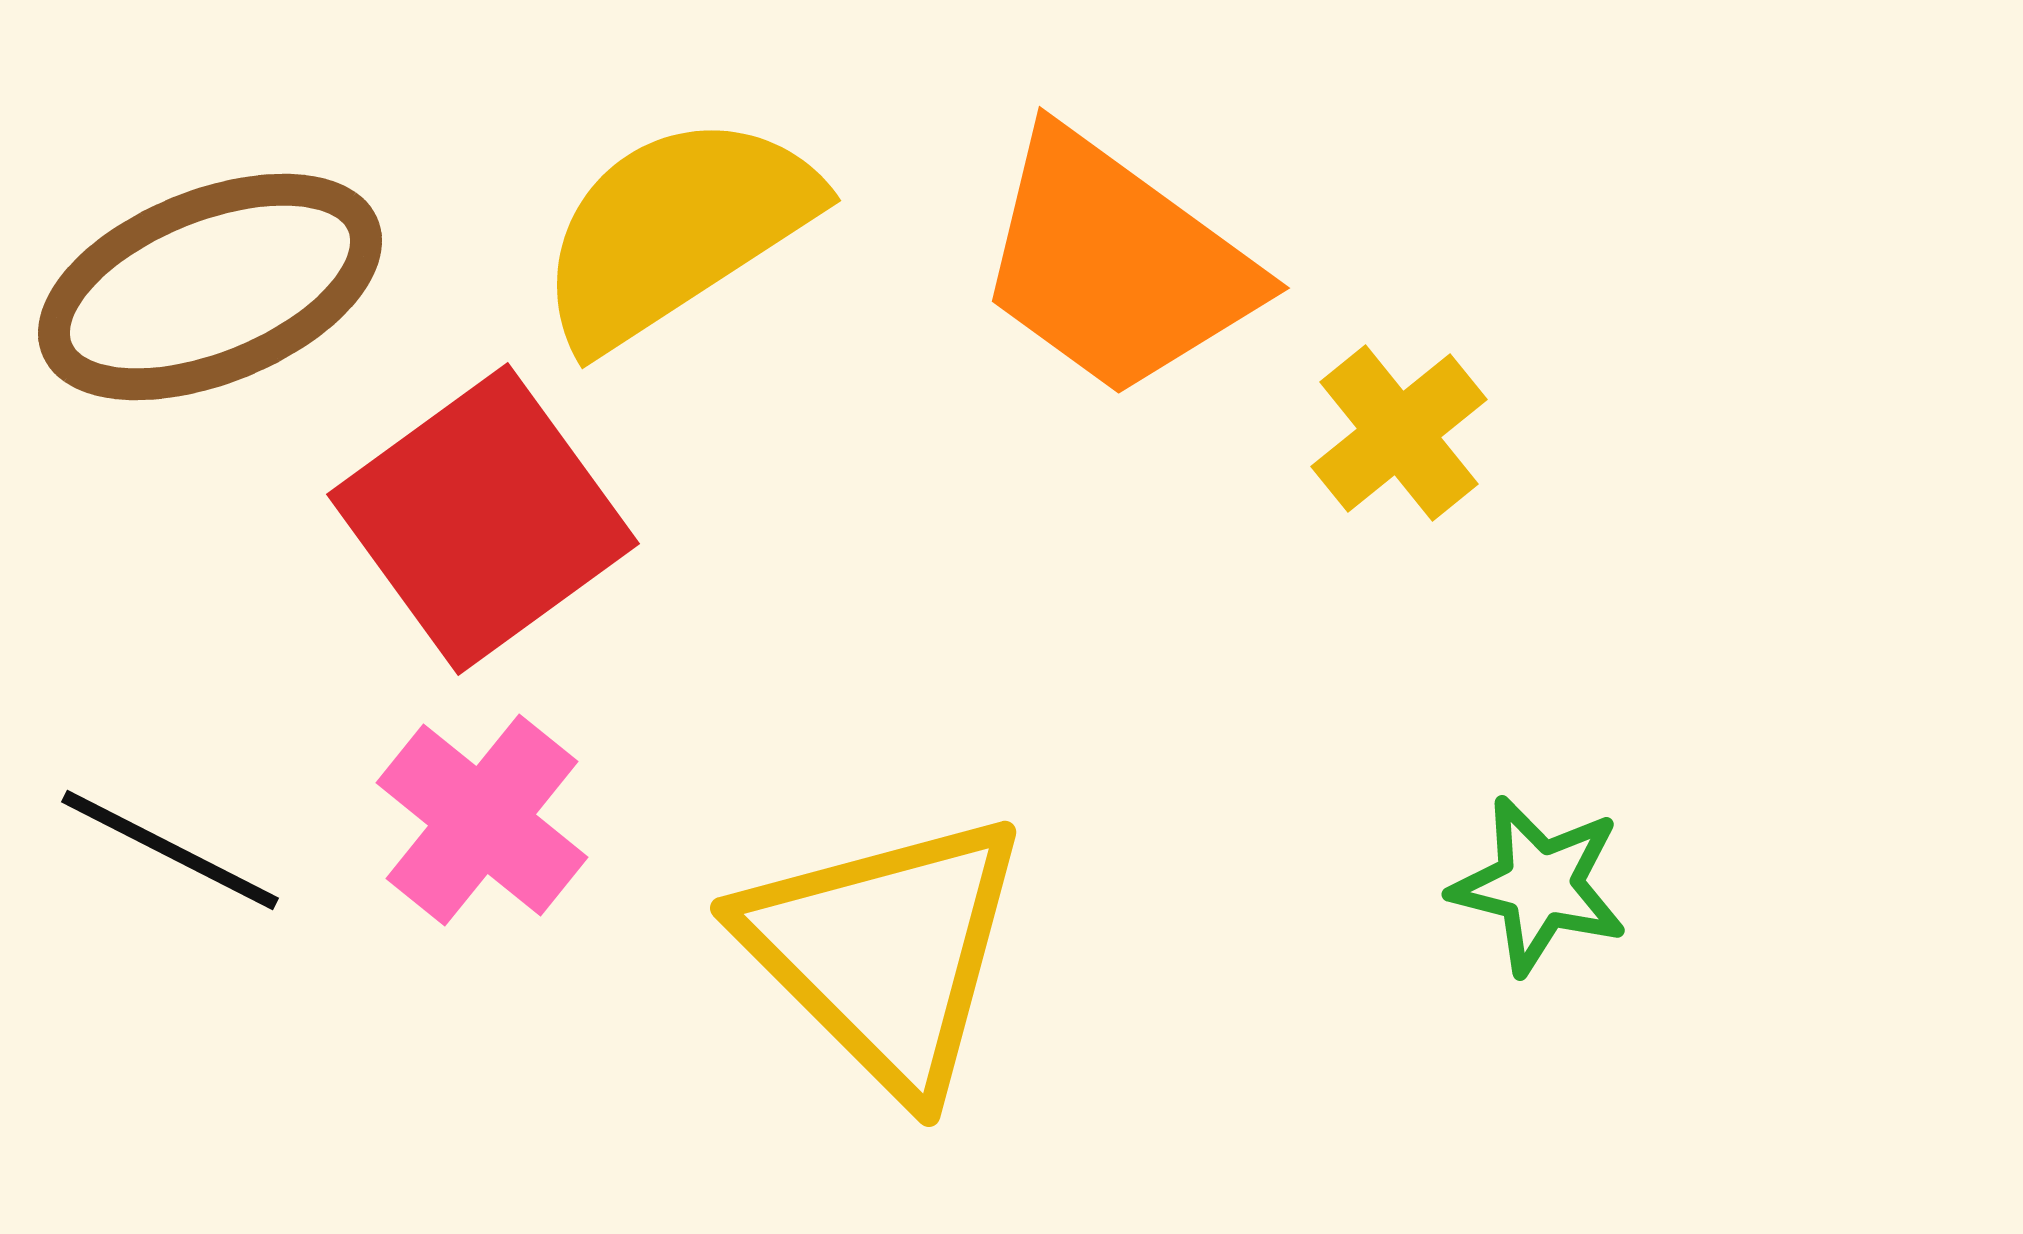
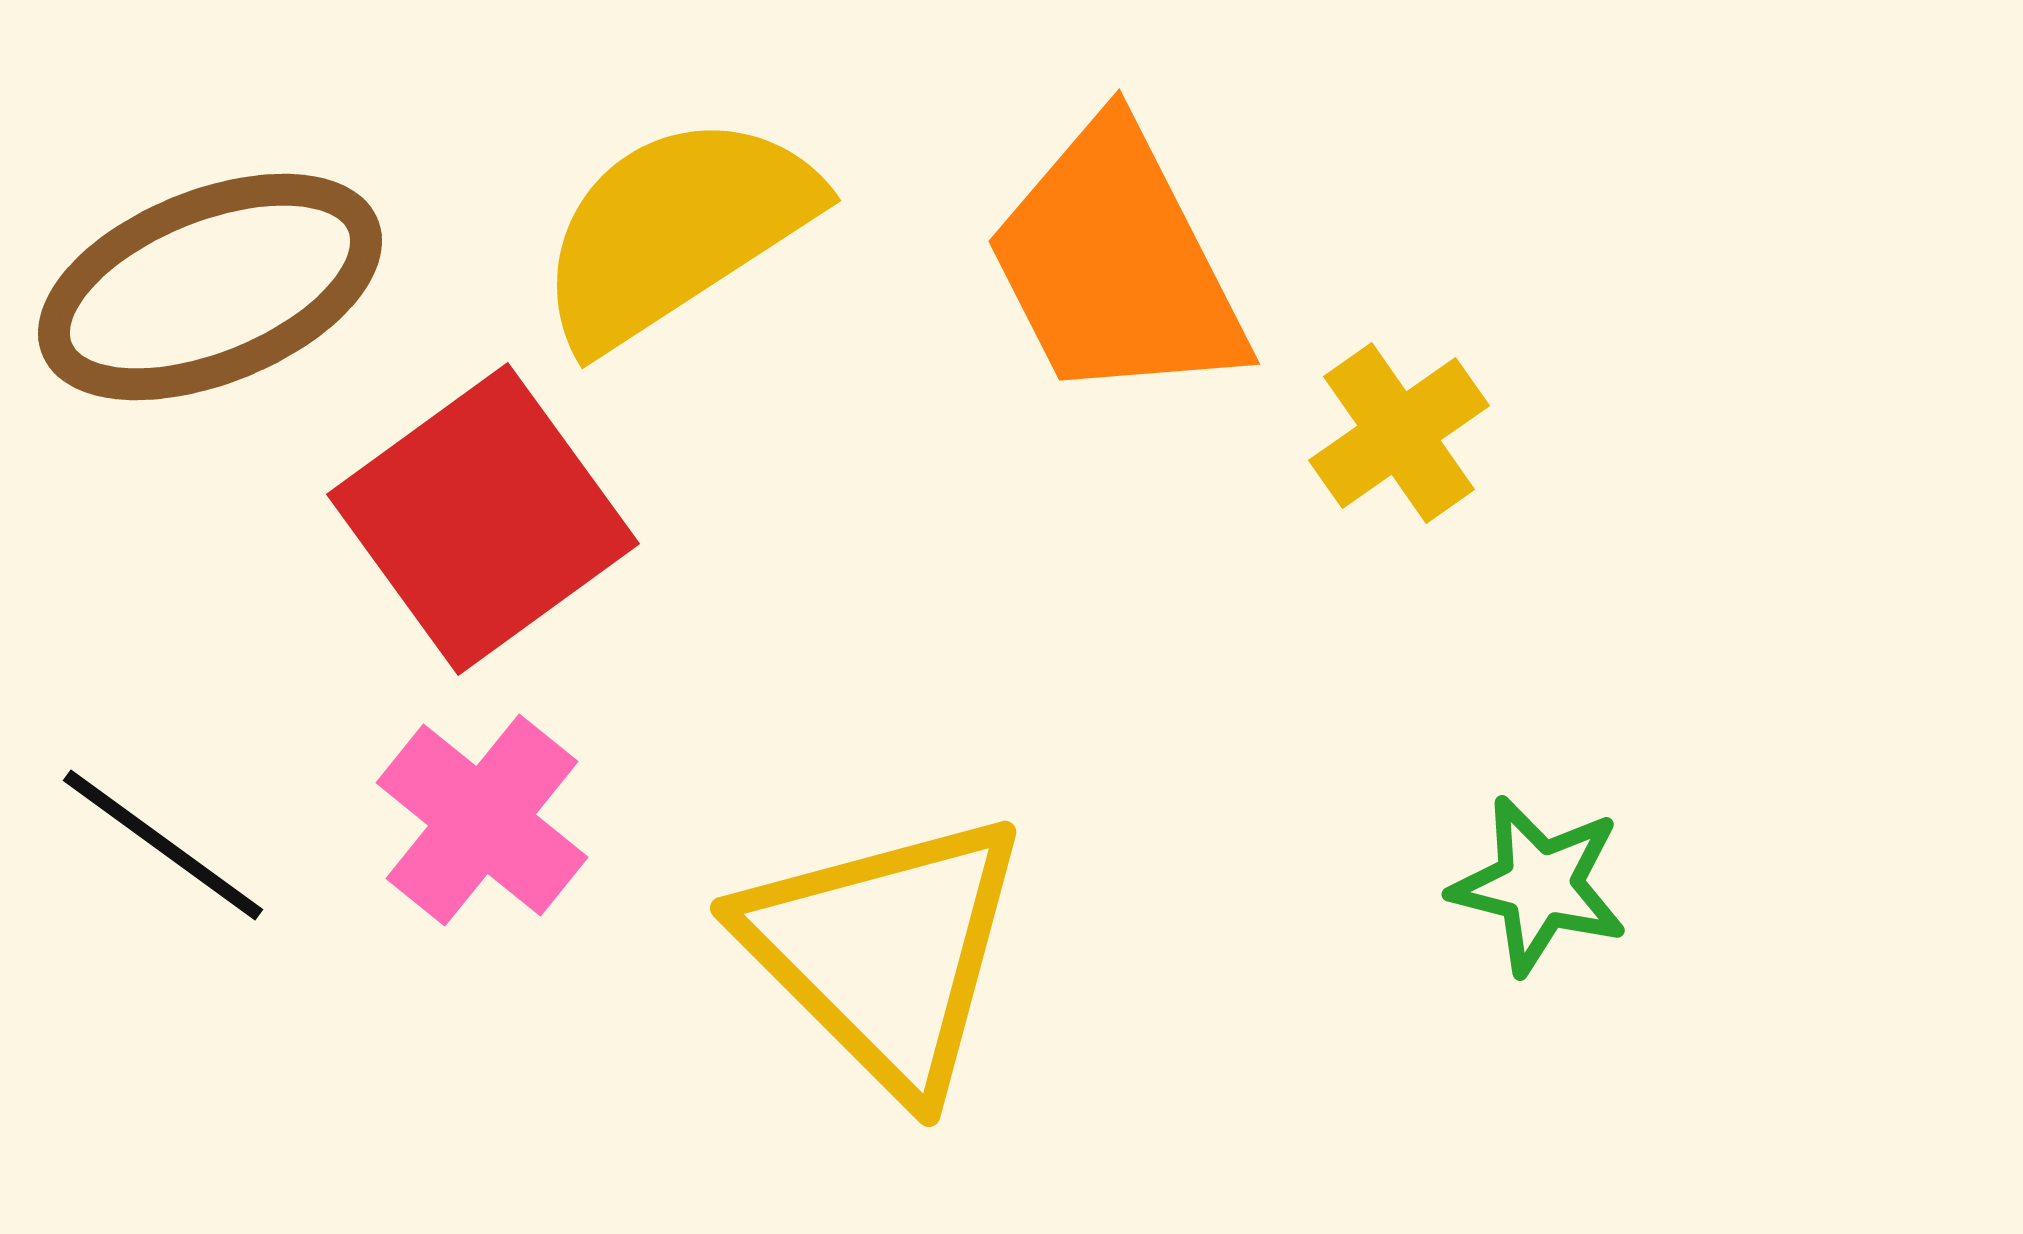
orange trapezoid: rotated 27 degrees clockwise
yellow cross: rotated 4 degrees clockwise
black line: moved 7 px left, 5 px up; rotated 9 degrees clockwise
